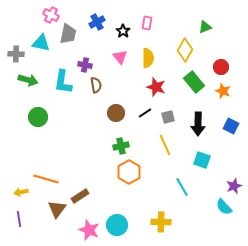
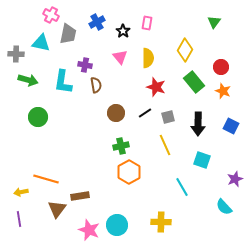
green triangle: moved 9 px right, 5 px up; rotated 32 degrees counterclockwise
purple star: moved 1 px right, 7 px up
brown rectangle: rotated 24 degrees clockwise
